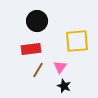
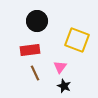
yellow square: moved 1 px up; rotated 25 degrees clockwise
red rectangle: moved 1 px left, 1 px down
brown line: moved 3 px left, 3 px down; rotated 56 degrees counterclockwise
